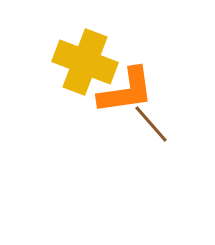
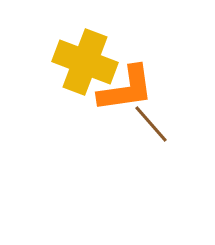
orange L-shape: moved 2 px up
